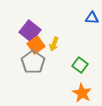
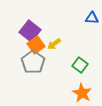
yellow arrow: rotated 32 degrees clockwise
